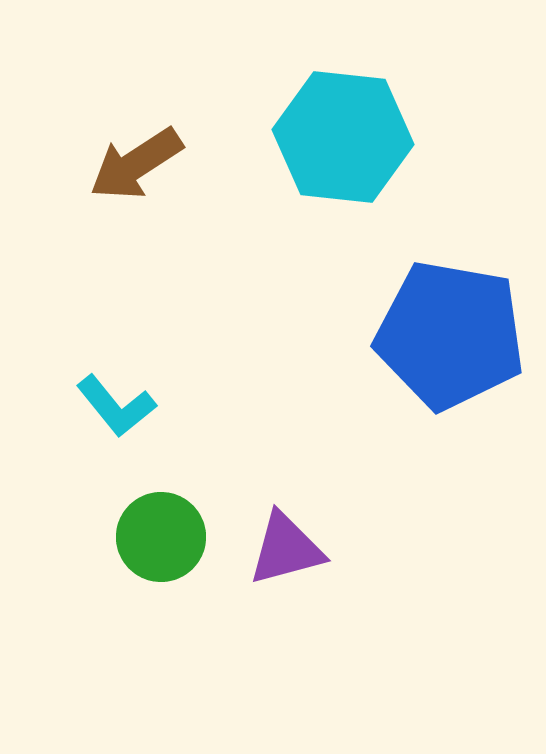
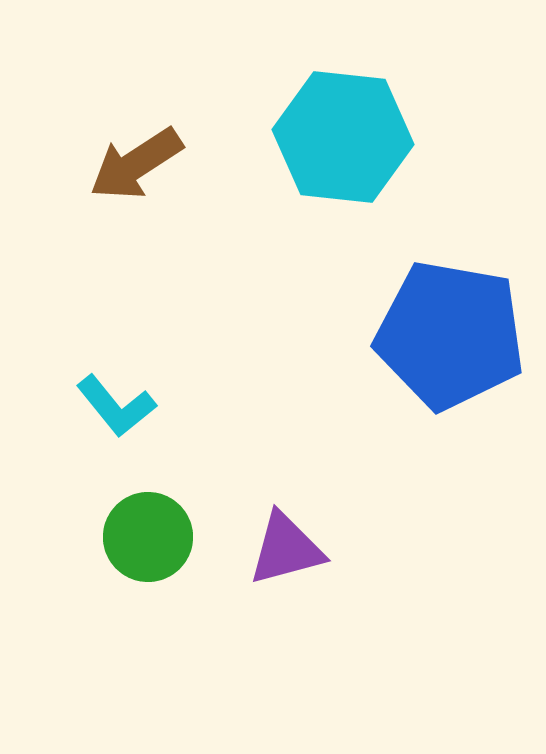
green circle: moved 13 px left
